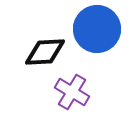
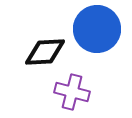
purple cross: rotated 16 degrees counterclockwise
